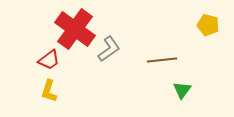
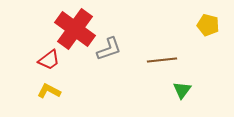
gray L-shape: rotated 16 degrees clockwise
yellow L-shape: rotated 100 degrees clockwise
